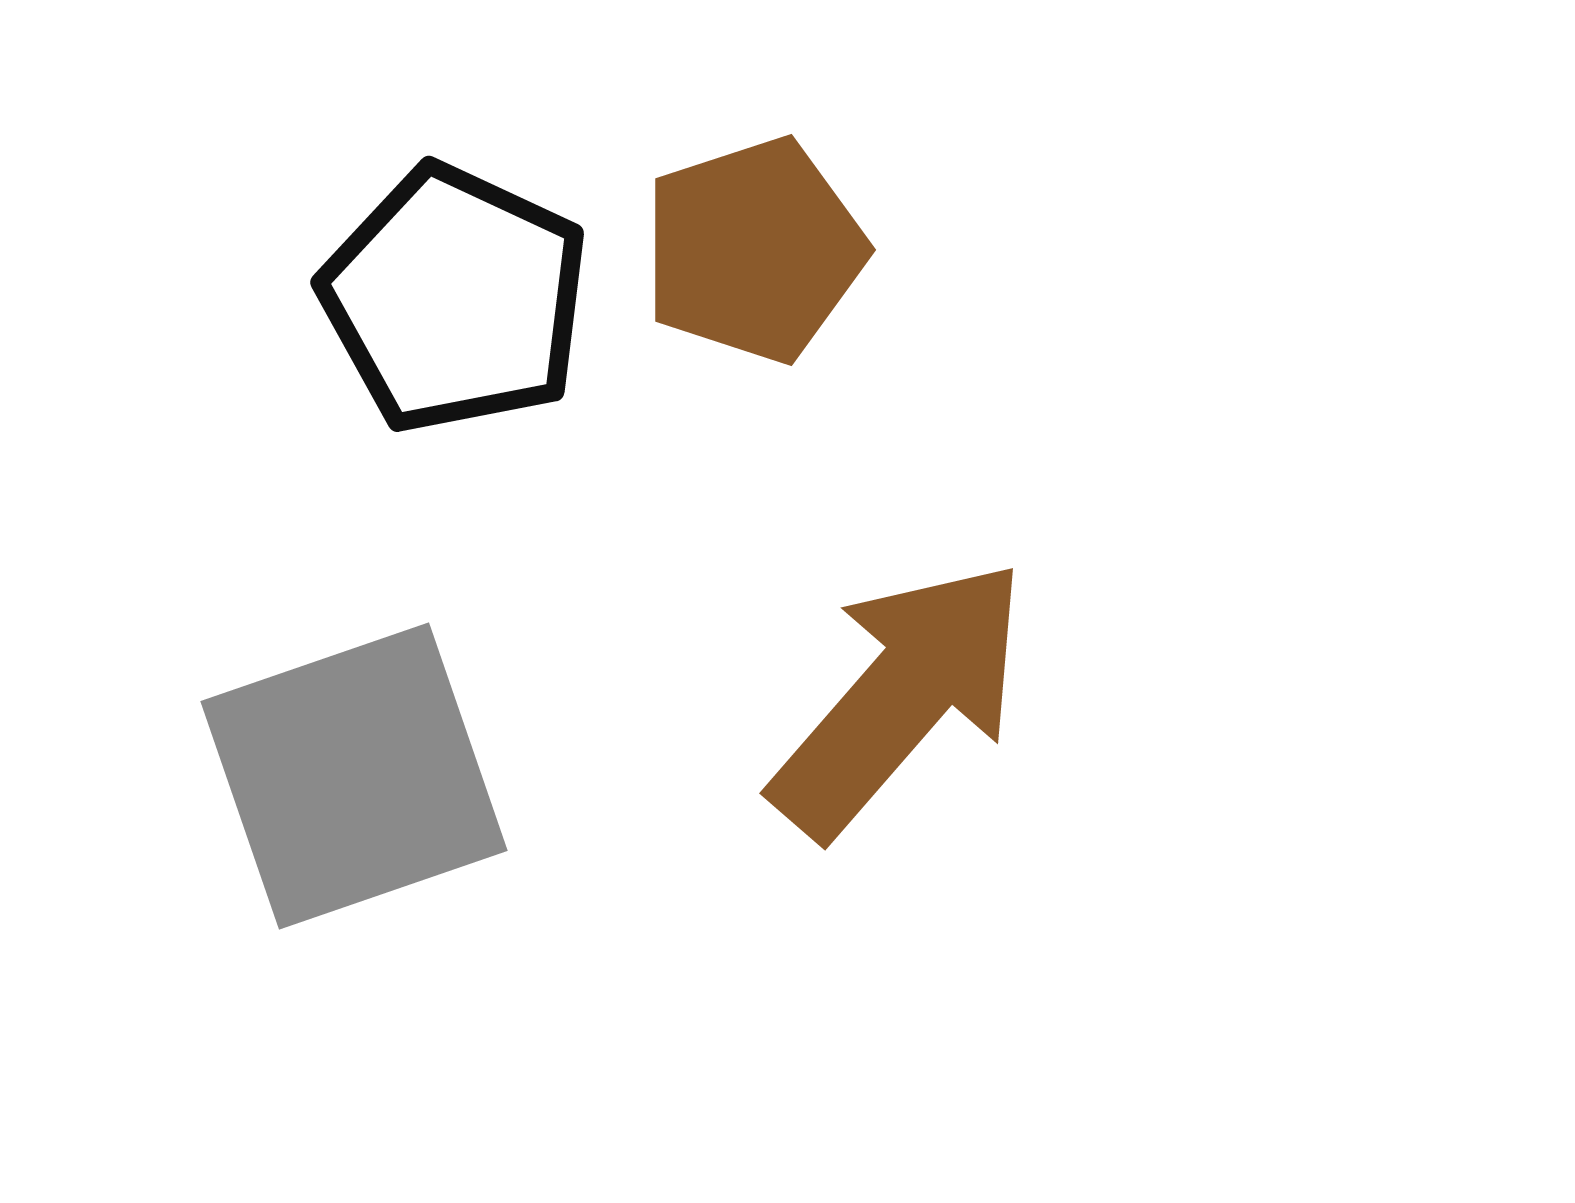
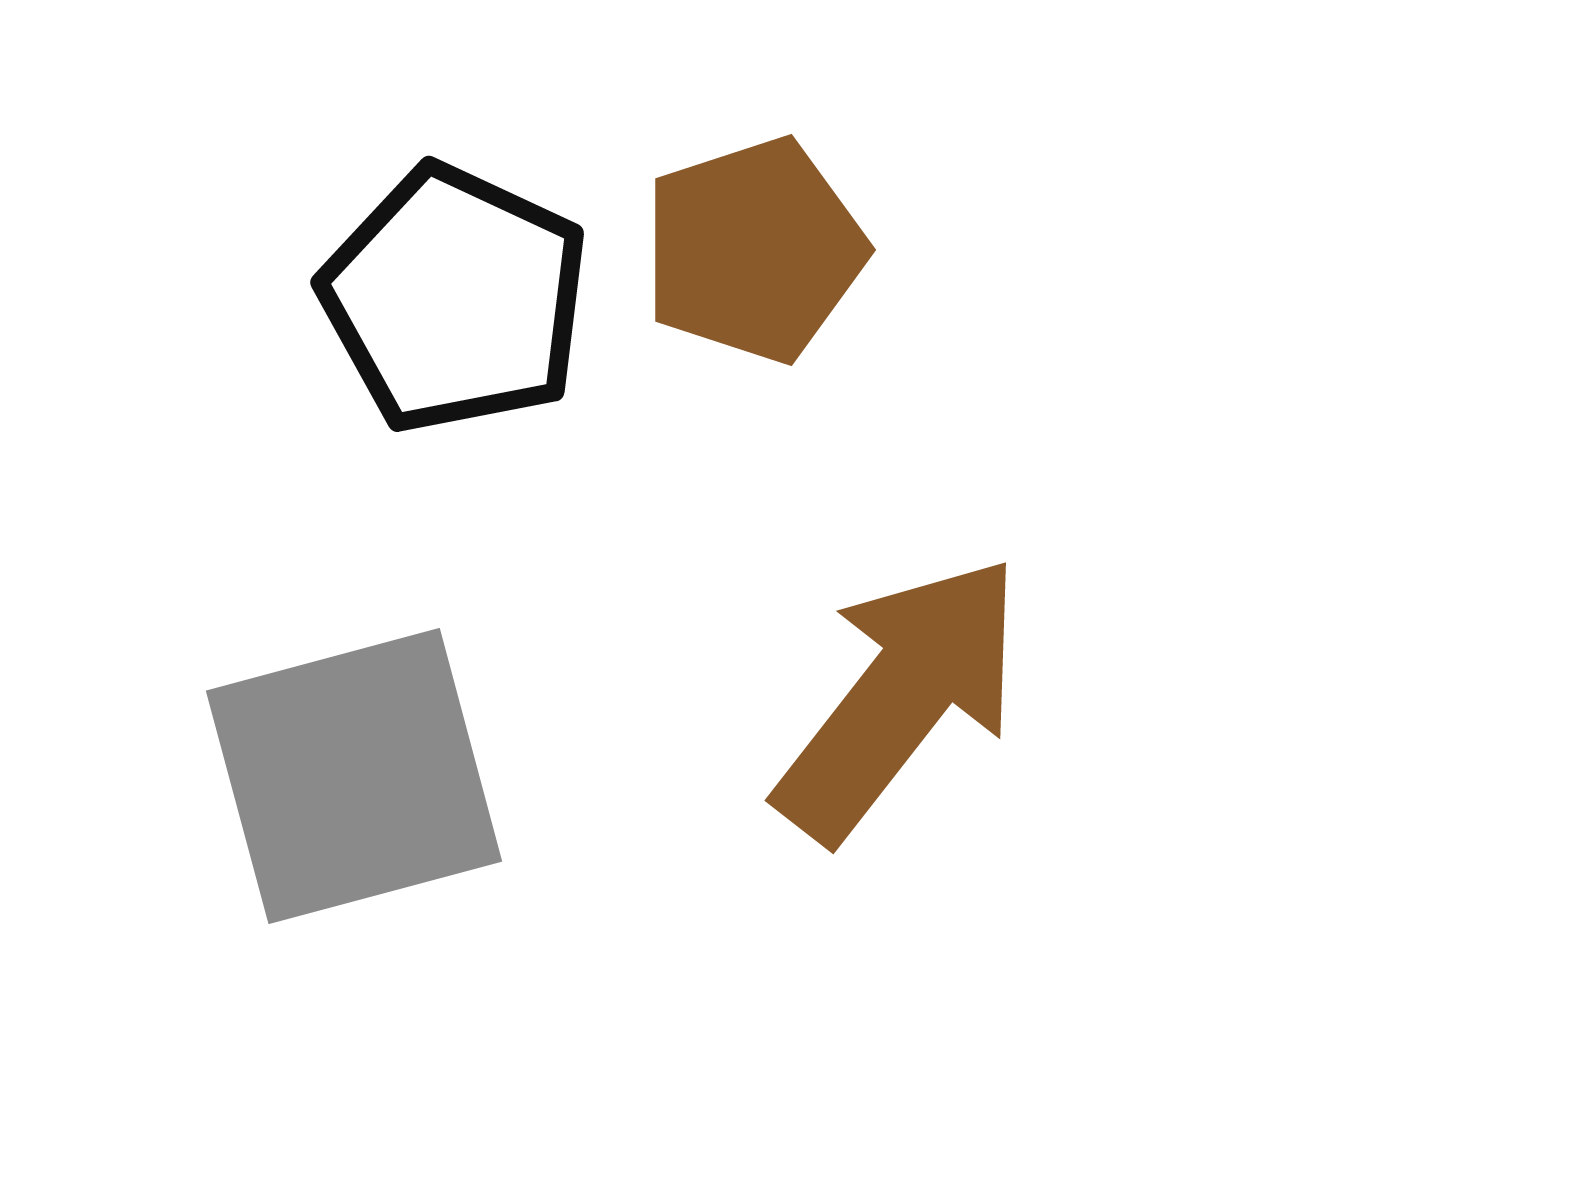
brown arrow: rotated 3 degrees counterclockwise
gray square: rotated 4 degrees clockwise
